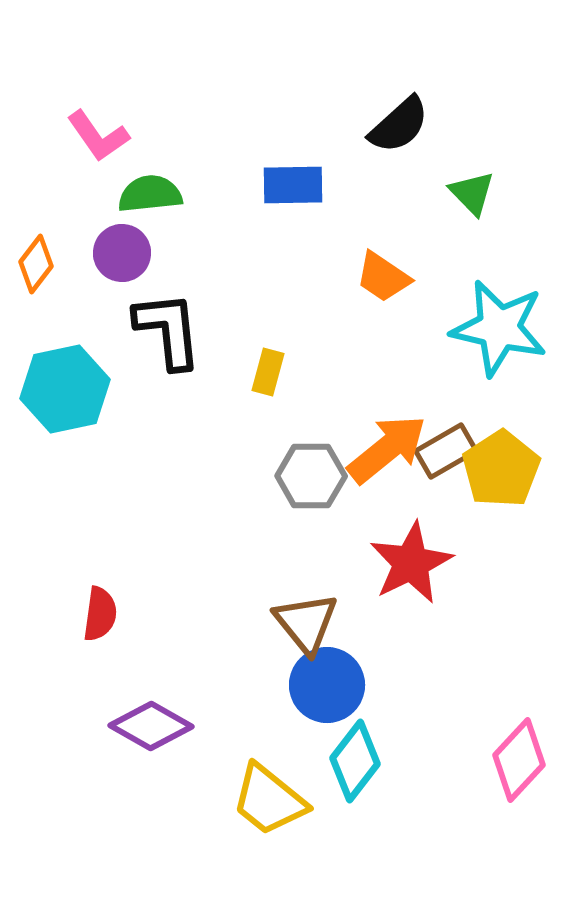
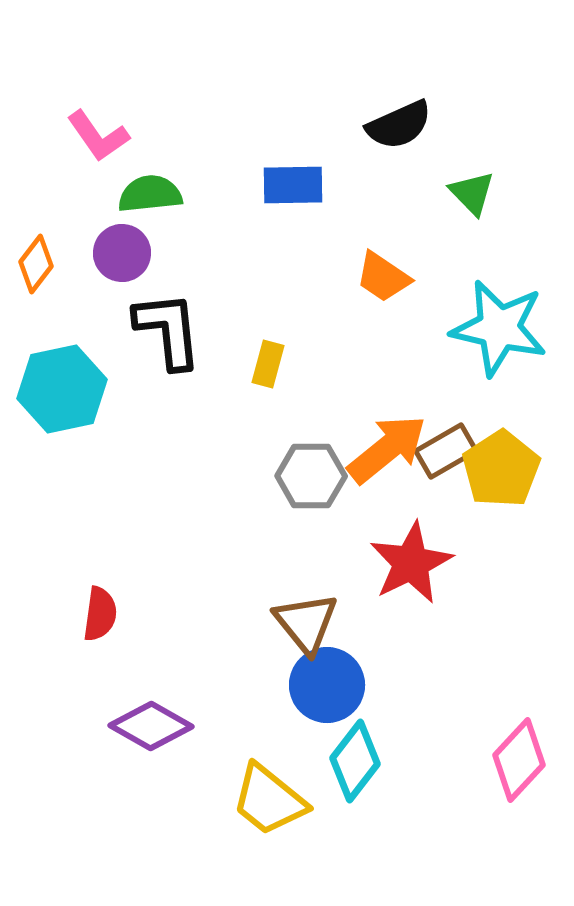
black semicircle: rotated 18 degrees clockwise
yellow rectangle: moved 8 px up
cyan hexagon: moved 3 px left
